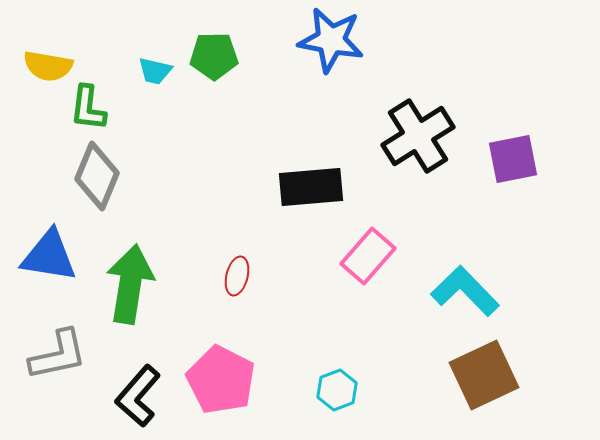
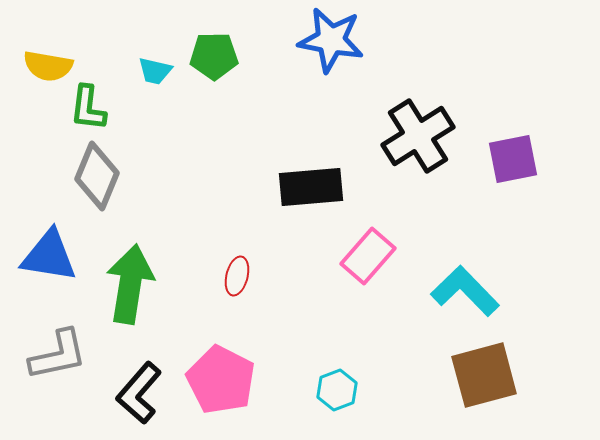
brown square: rotated 10 degrees clockwise
black L-shape: moved 1 px right, 3 px up
